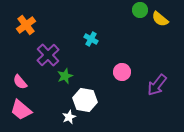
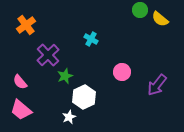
white hexagon: moved 1 px left, 3 px up; rotated 25 degrees clockwise
